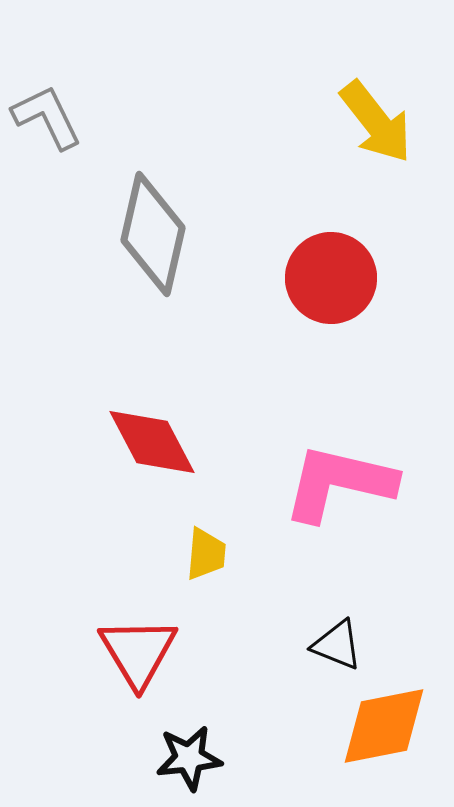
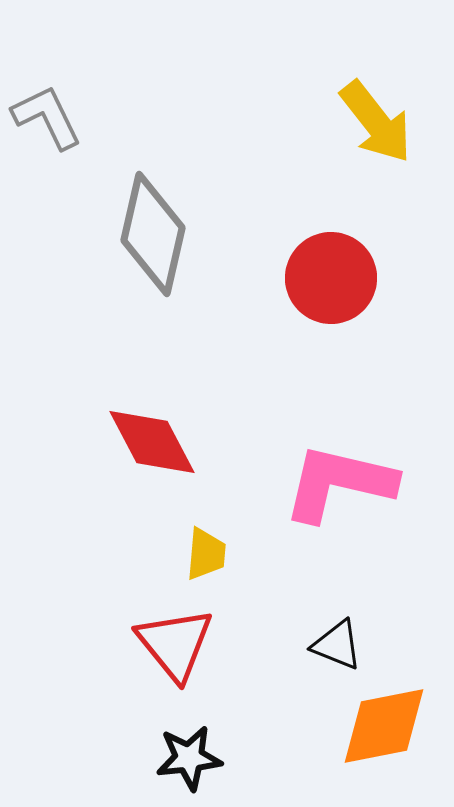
red triangle: moved 37 px right, 8 px up; rotated 8 degrees counterclockwise
